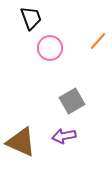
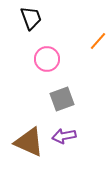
pink circle: moved 3 px left, 11 px down
gray square: moved 10 px left, 2 px up; rotated 10 degrees clockwise
brown triangle: moved 8 px right
